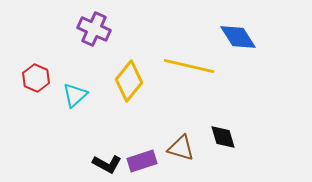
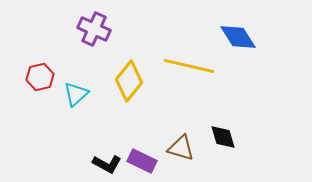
red hexagon: moved 4 px right, 1 px up; rotated 24 degrees clockwise
cyan triangle: moved 1 px right, 1 px up
purple rectangle: rotated 44 degrees clockwise
